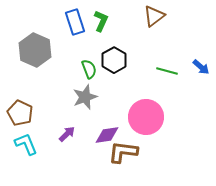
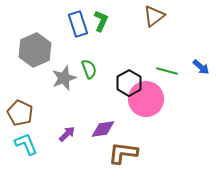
blue rectangle: moved 3 px right, 2 px down
gray hexagon: rotated 12 degrees clockwise
black hexagon: moved 15 px right, 23 px down
gray star: moved 21 px left, 19 px up
pink circle: moved 18 px up
purple diamond: moved 4 px left, 6 px up
brown L-shape: moved 1 px down
